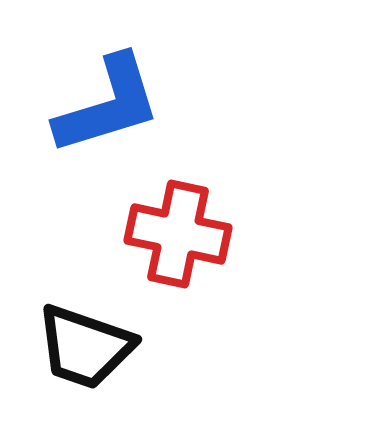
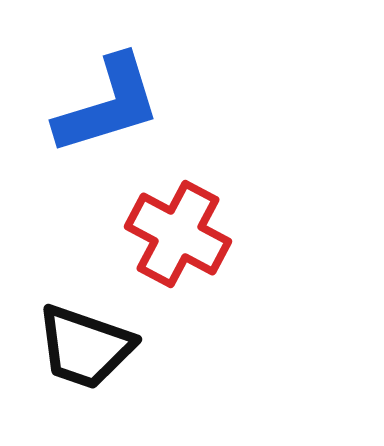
red cross: rotated 16 degrees clockwise
